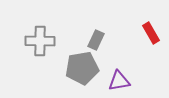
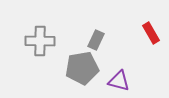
purple triangle: rotated 25 degrees clockwise
